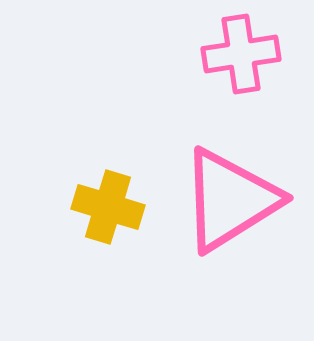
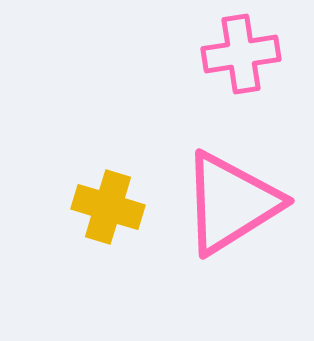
pink triangle: moved 1 px right, 3 px down
